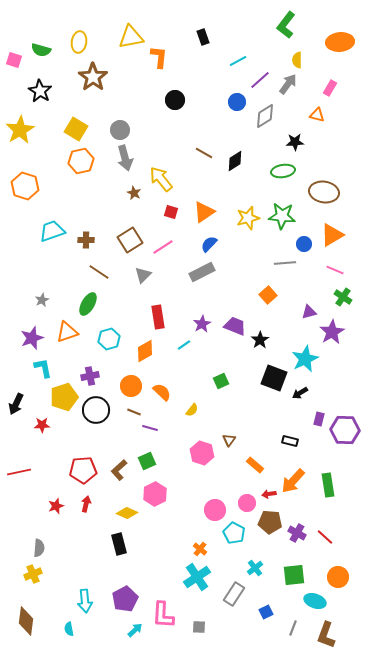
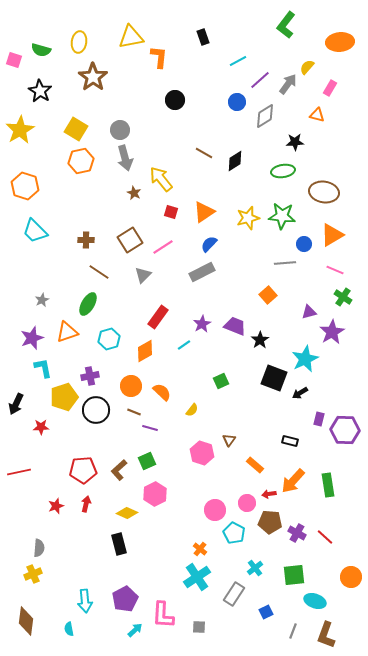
yellow semicircle at (297, 60): moved 10 px right, 7 px down; rotated 42 degrees clockwise
cyan trapezoid at (52, 231): moved 17 px left; rotated 116 degrees counterclockwise
red rectangle at (158, 317): rotated 45 degrees clockwise
red star at (42, 425): moved 1 px left, 2 px down
orange circle at (338, 577): moved 13 px right
gray line at (293, 628): moved 3 px down
